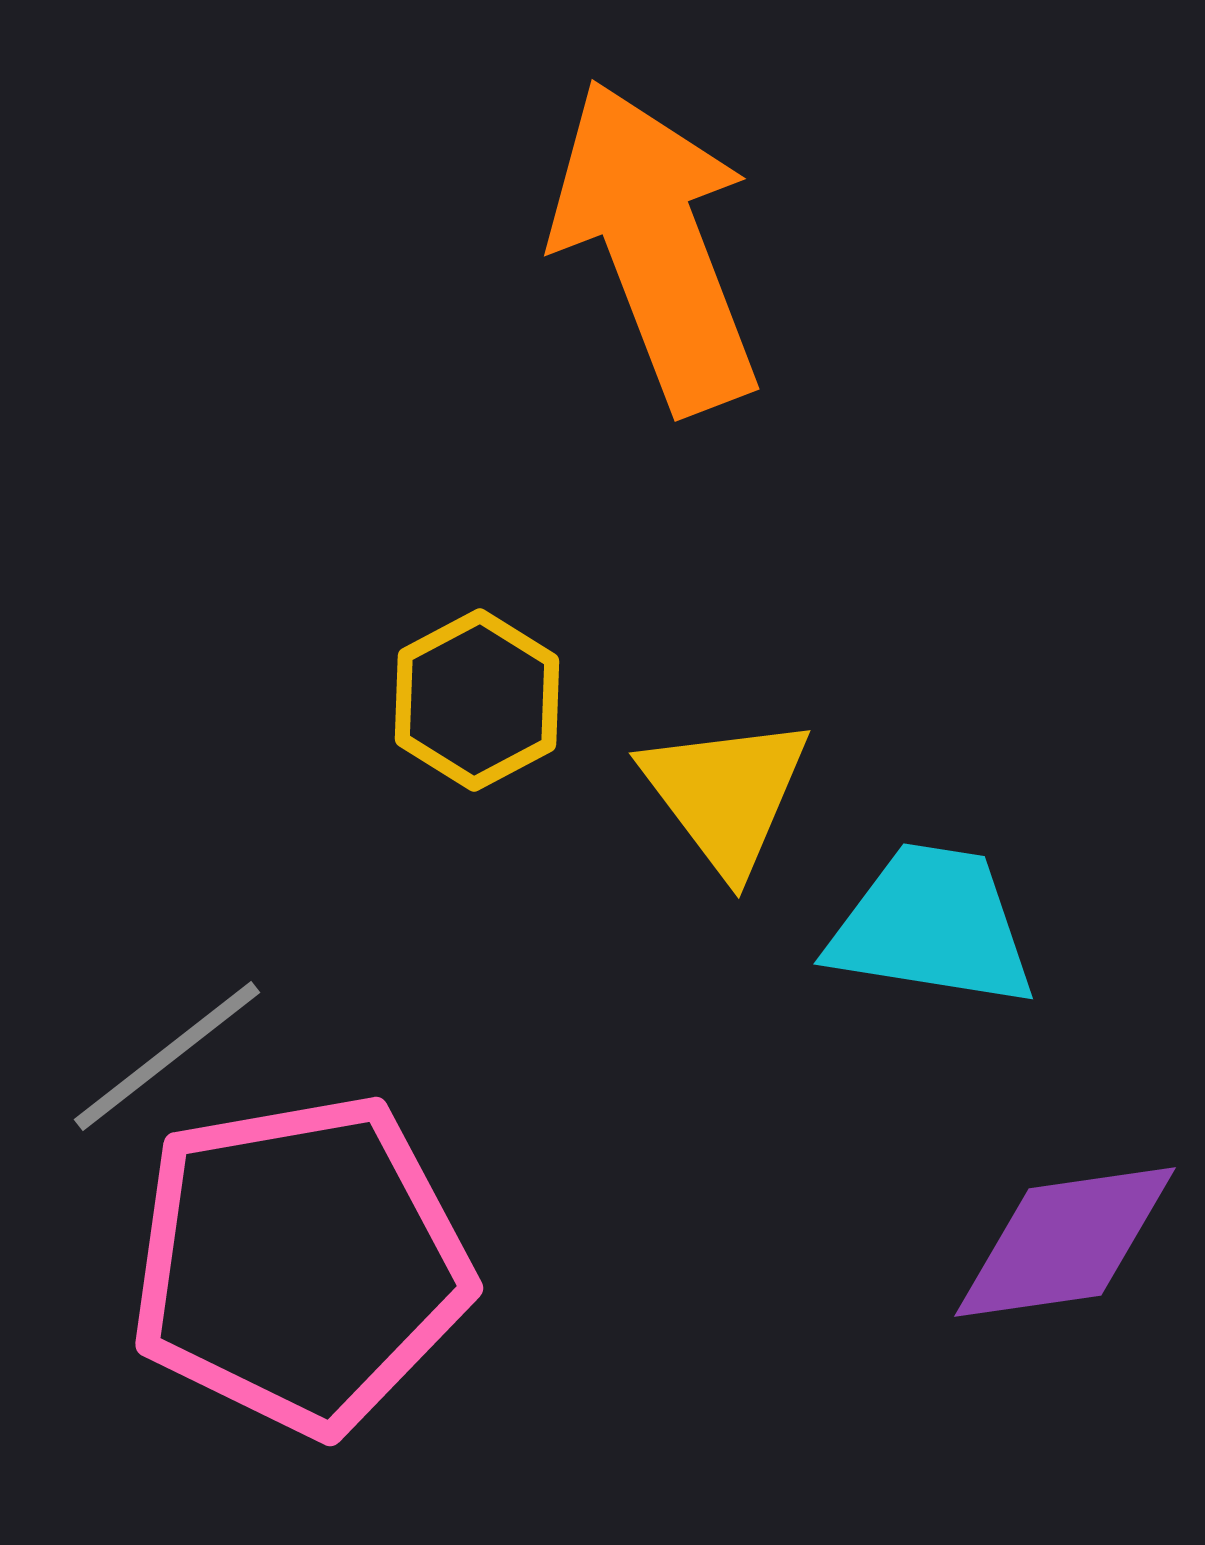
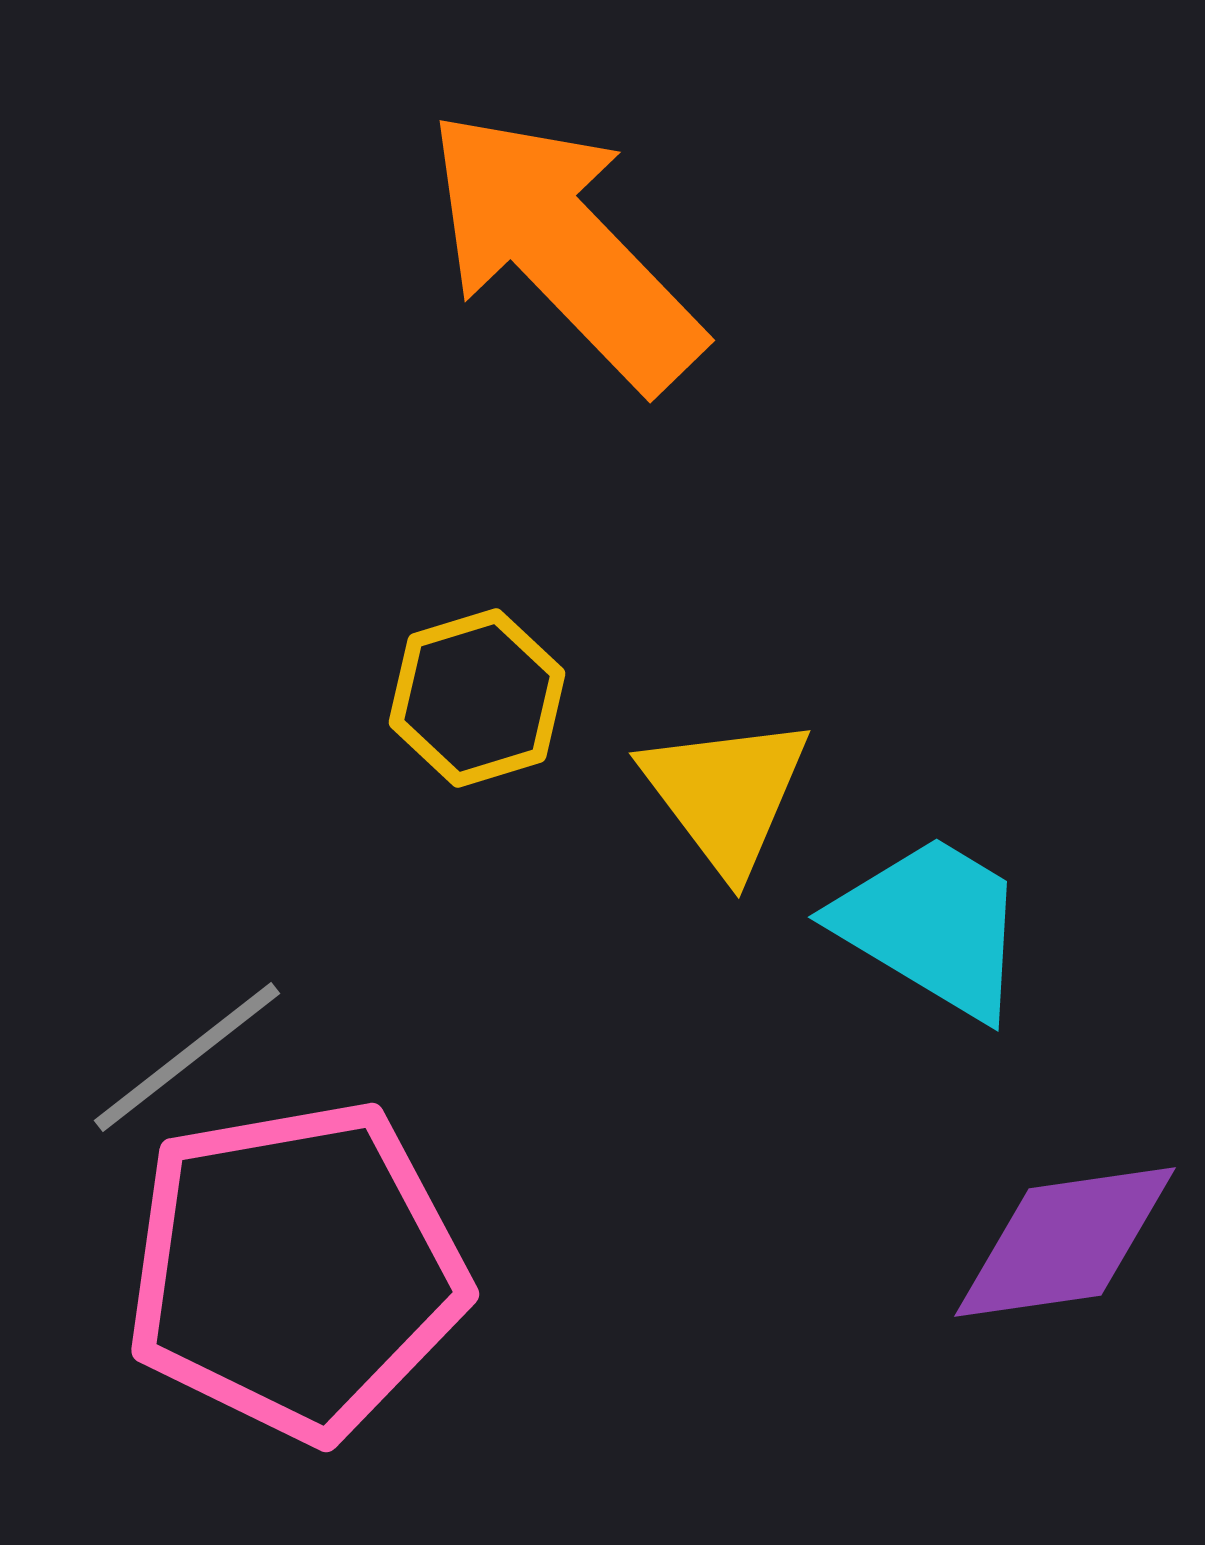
orange arrow: moved 92 px left, 3 px down; rotated 23 degrees counterclockwise
yellow hexagon: moved 2 px up; rotated 11 degrees clockwise
cyan trapezoid: rotated 22 degrees clockwise
gray line: moved 20 px right, 1 px down
pink pentagon: moved 4 px left, 6 px down
